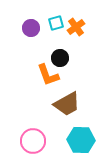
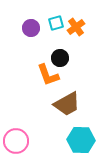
pink circle: moved 17 px left
